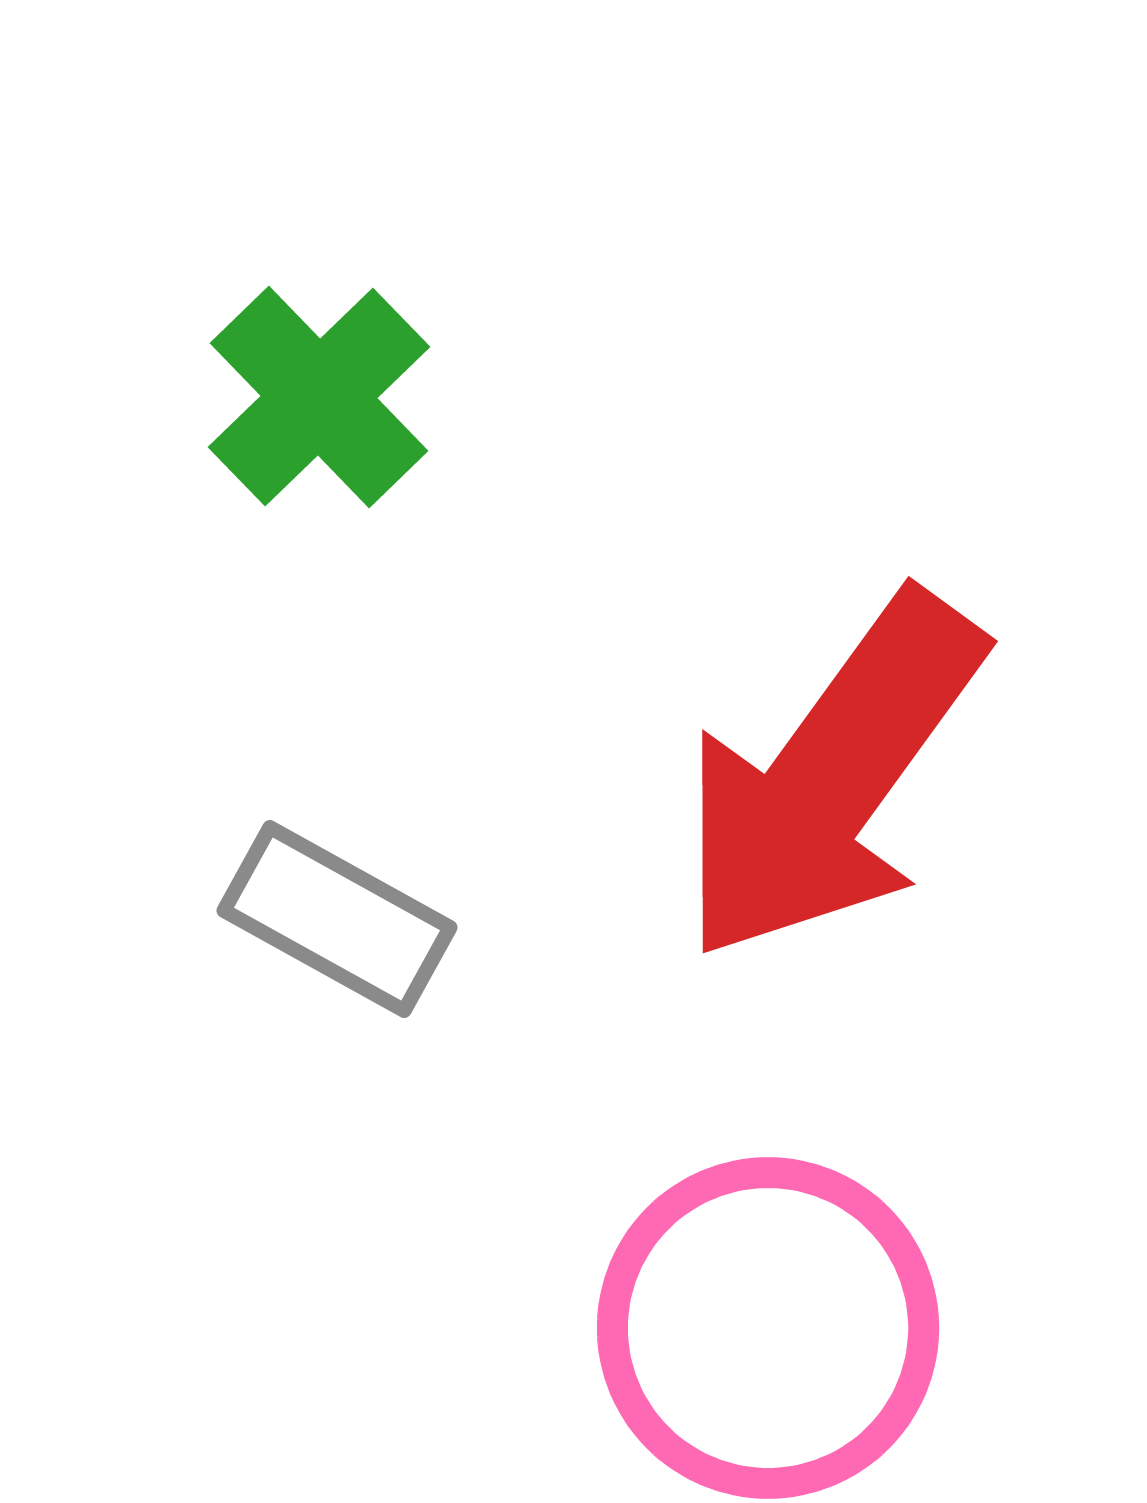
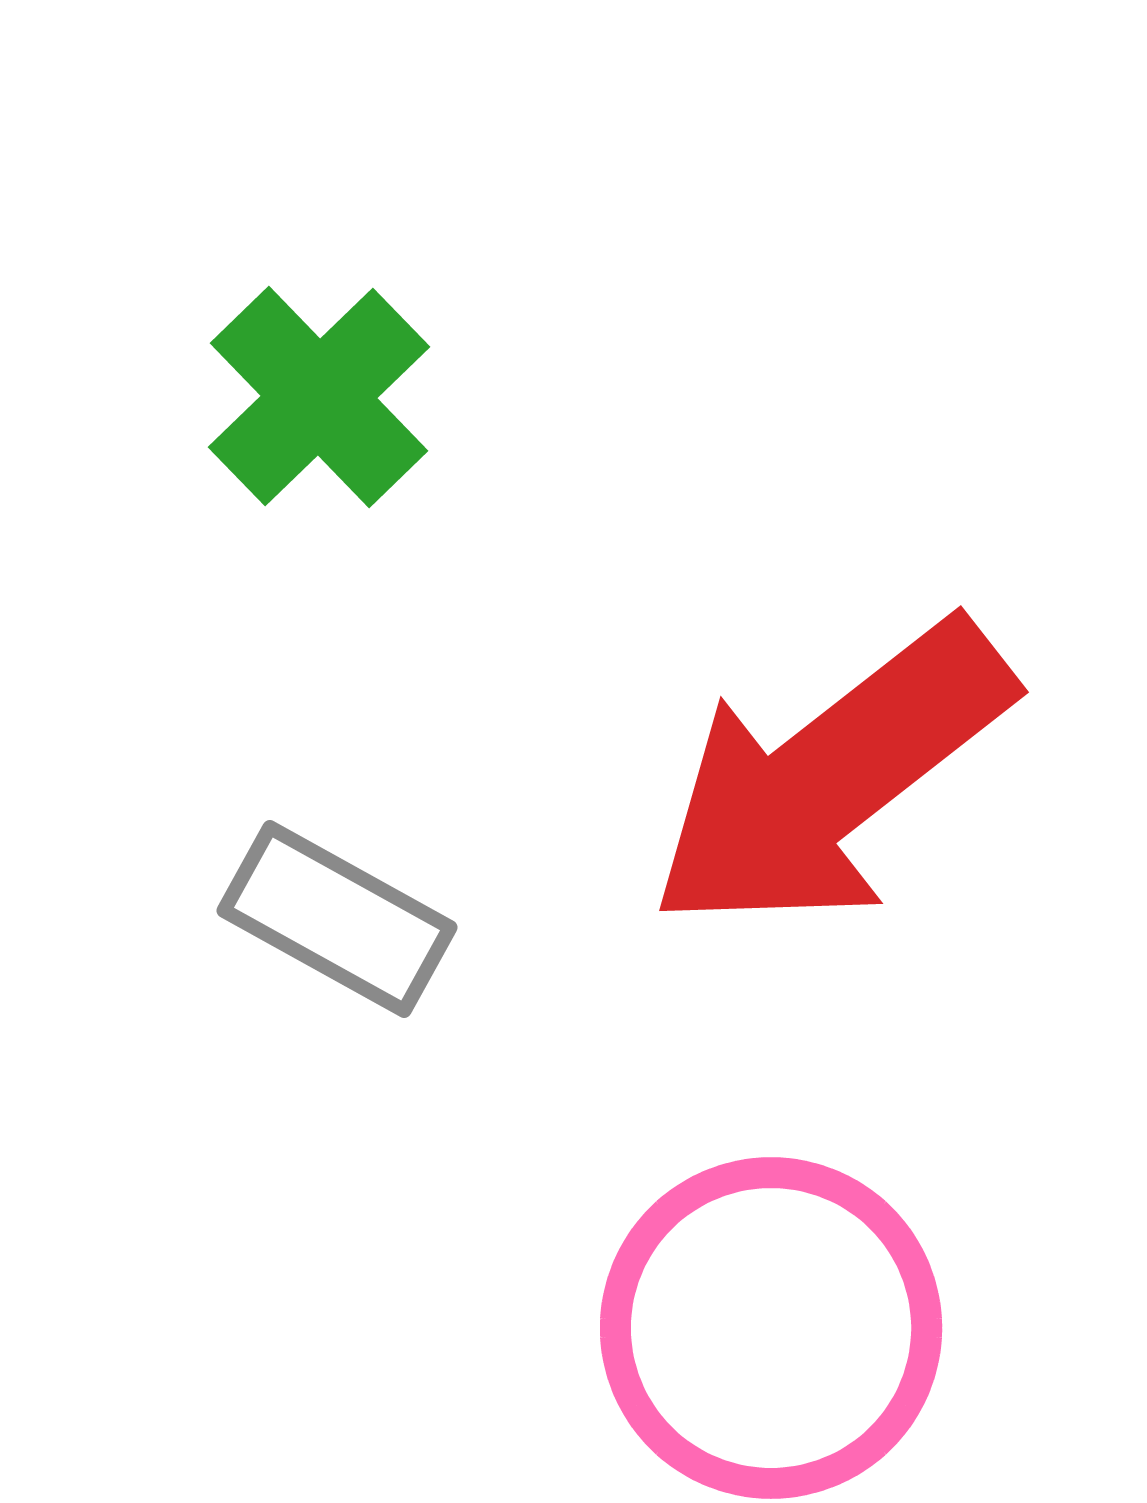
red arrow: rotated 16 degrees clockwise
pink circle: moved 3 px right
